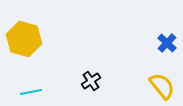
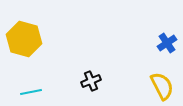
blue cross: rotated 12 degrees clockwise
black cross: rotated 12 degrees clockwise
yellow semicircle: rotated 12 degrees clockwise
